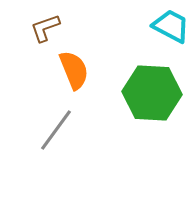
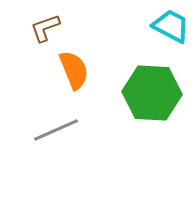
gray line: rotated 30 degrees clockwise
